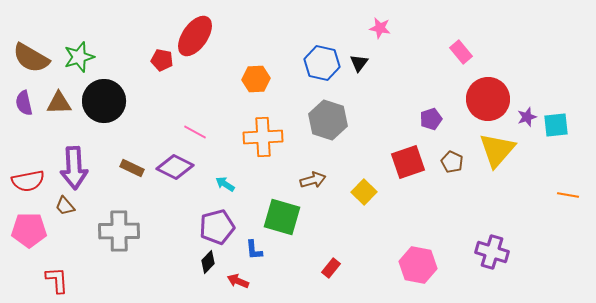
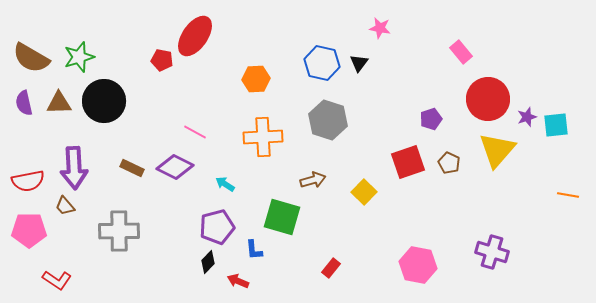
brown pentagon at (452, 162): moved 3 px left, 1 px down
red L-shape at (57, 280): rotated 128 degrees clockwise
